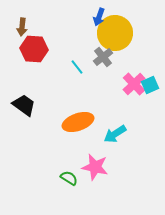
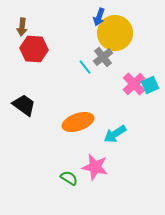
cyan line: moved 8 px right
